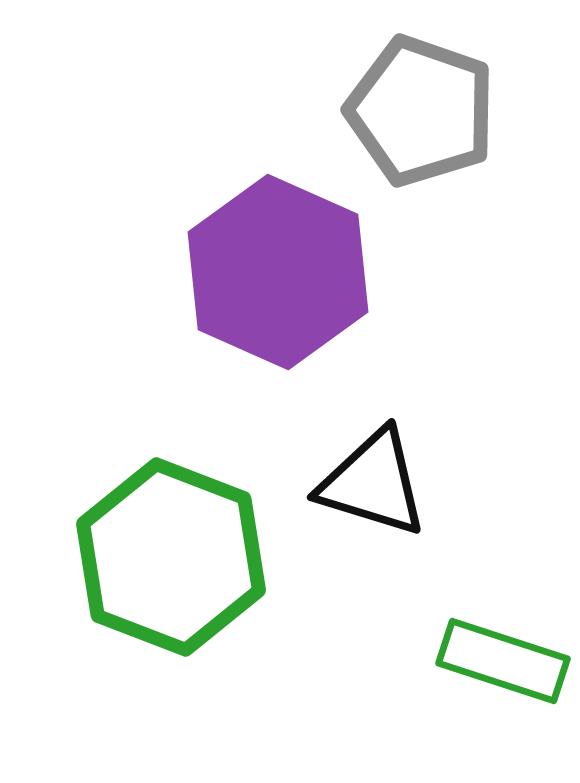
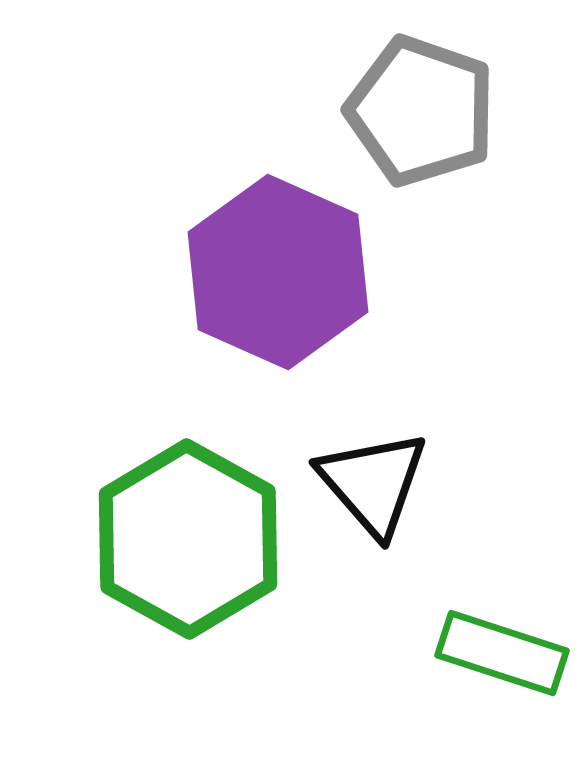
black triangle: rotated 32 degrees clockwise
green hexagon: moved 17 px right, 18 px up; rotated 8 degrees clockwise
green rectangle: moved 1 px left, 8 px up
